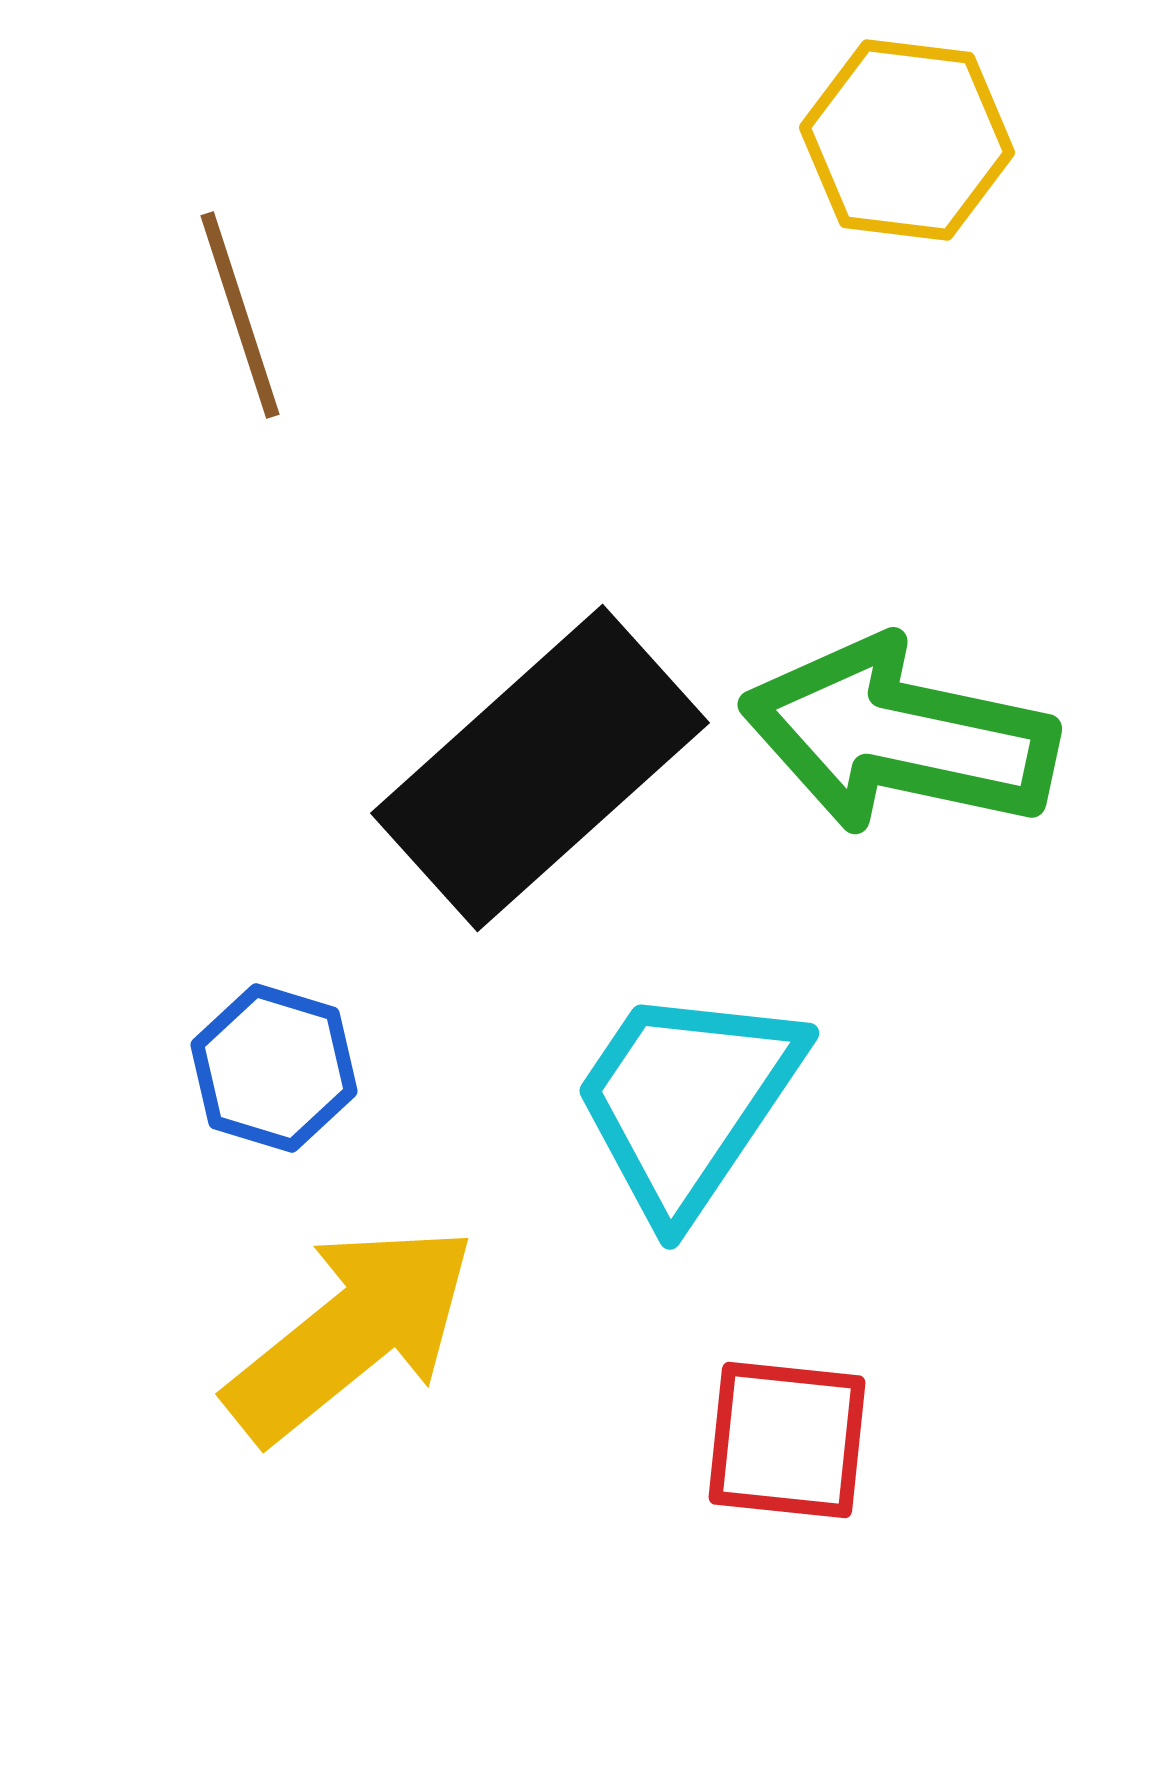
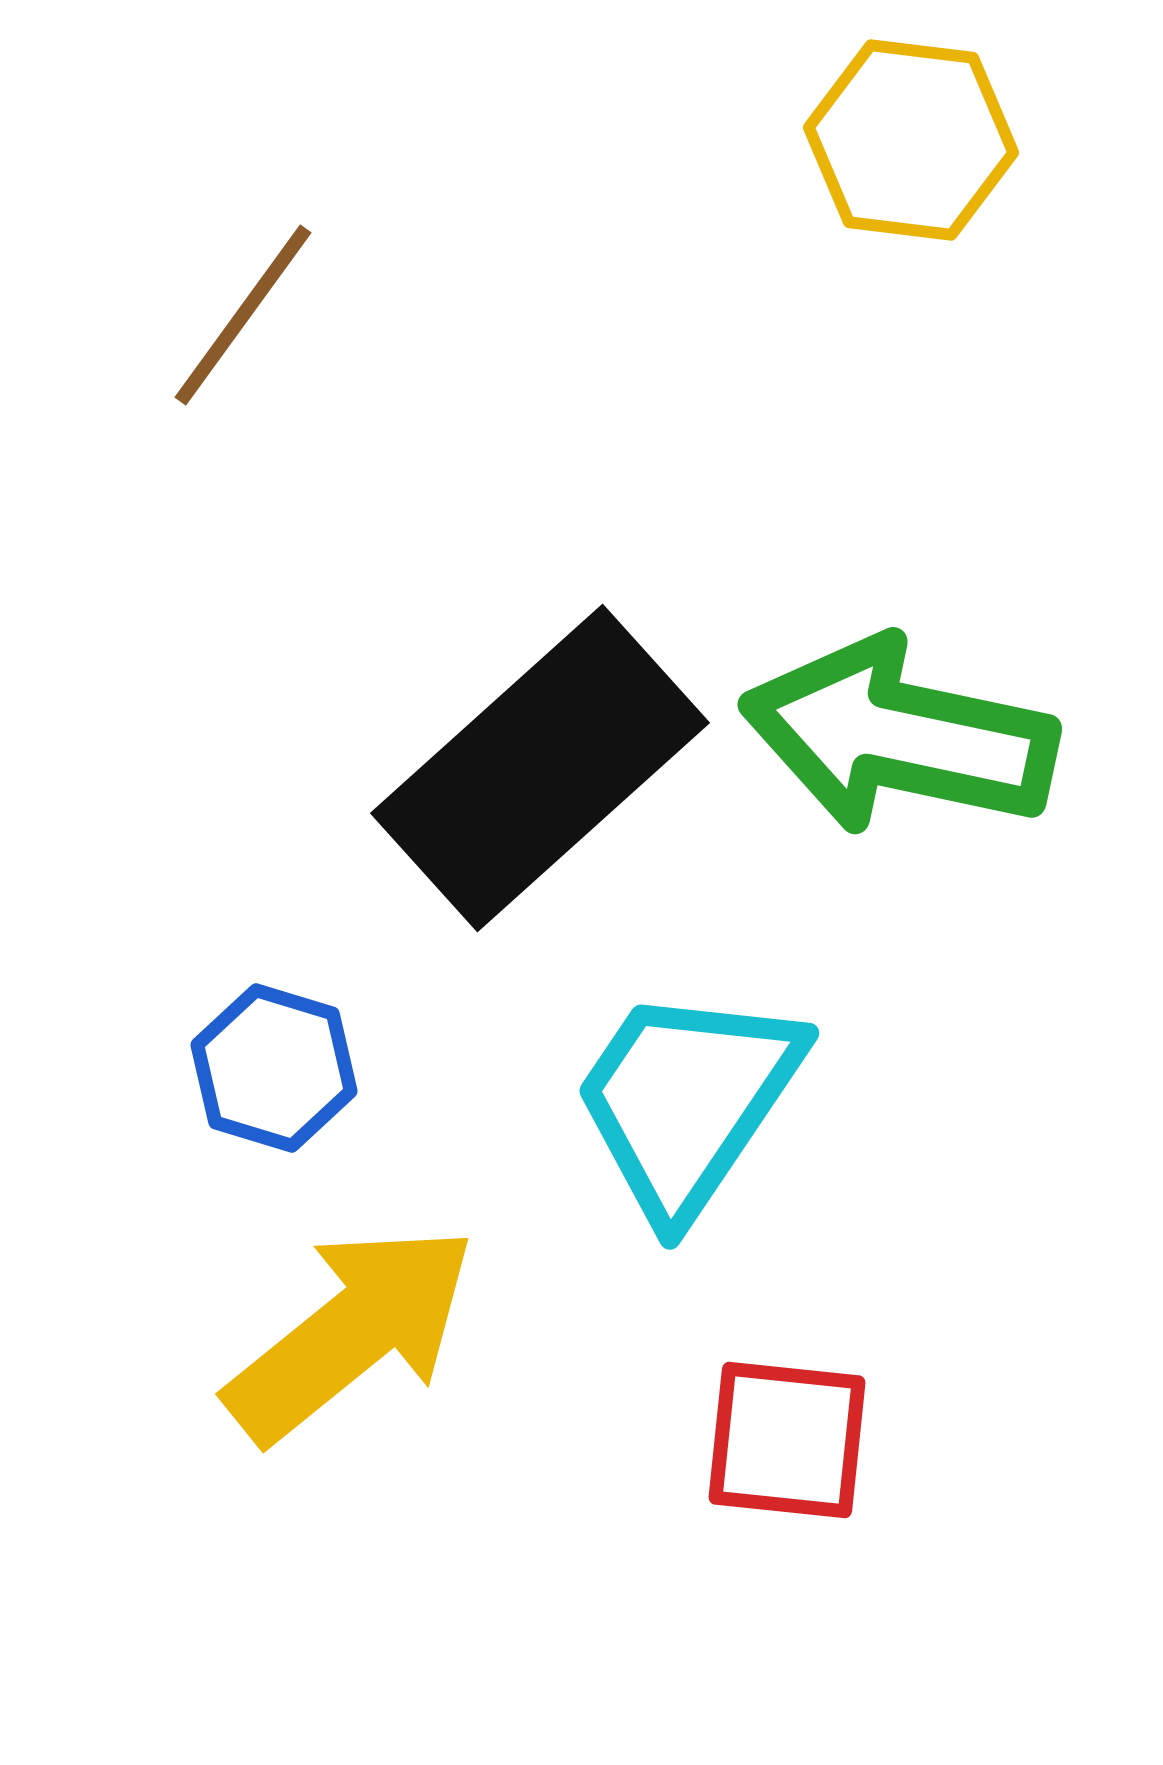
yellow hexagon: moved 4 px right
brown line: moved 3 px right; rotated 54 degrees clockwise
